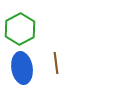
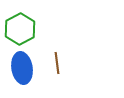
brown line: moved 1 px right
